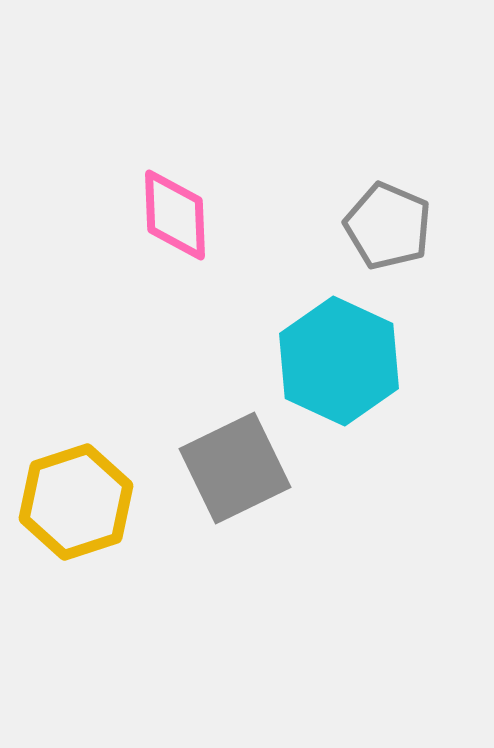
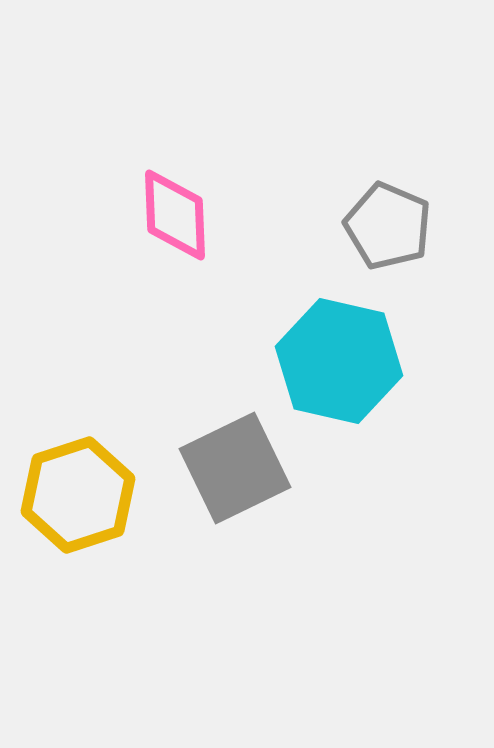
cyan hexagon: rotated 12 degrees counterclockwise
yellow hexagon: moved 2 px right, 7 px up
